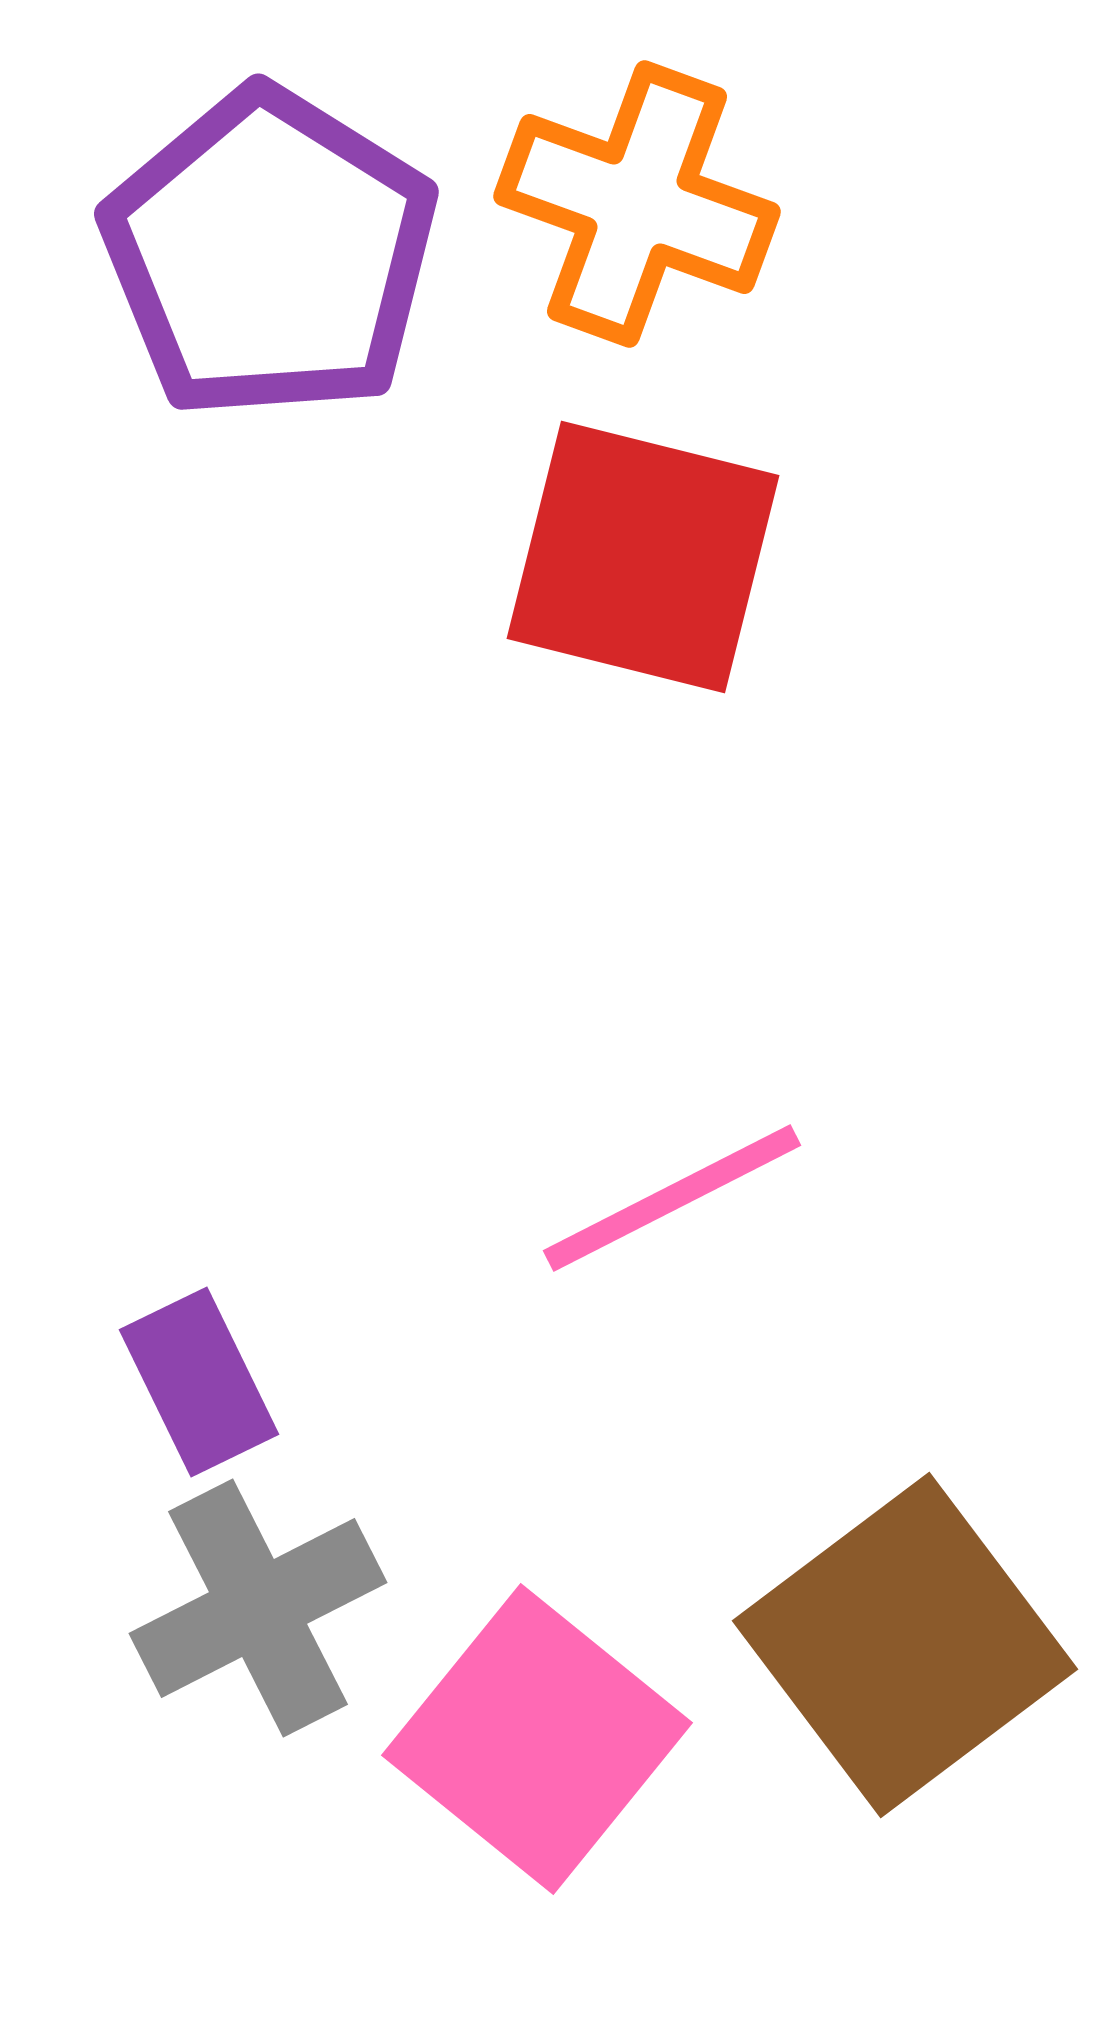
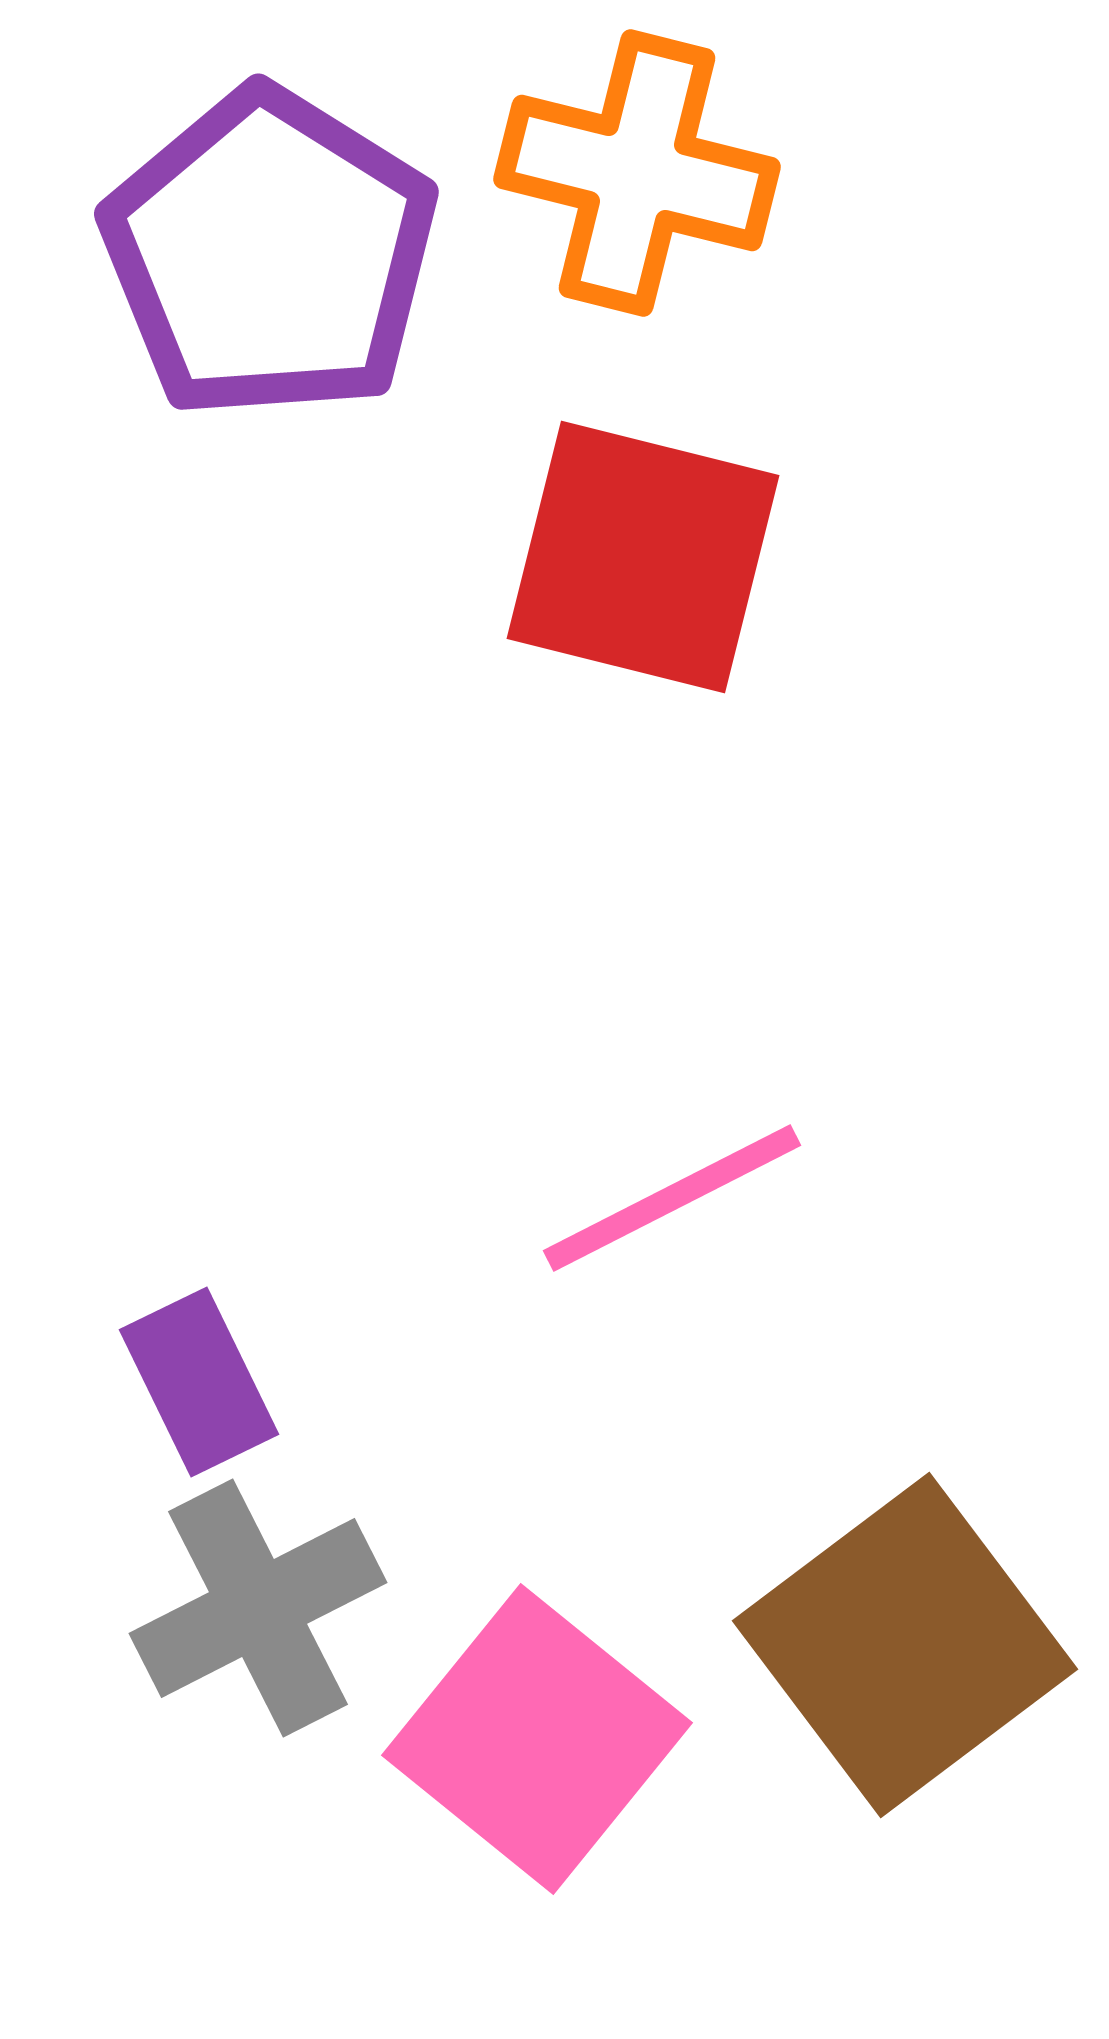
orange cross: moved 31 px up; rotated 6 degrees counterclockwise
